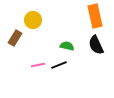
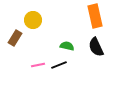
black semicircle: moved 2 px down
